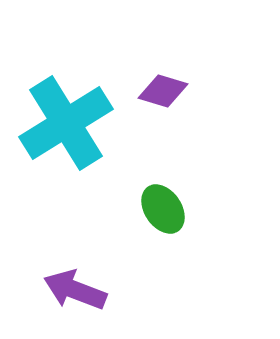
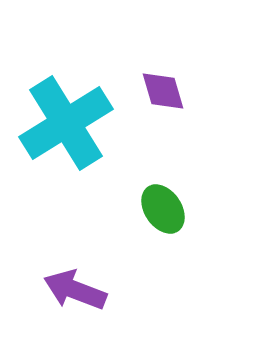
purple diamond: rotated 57 degrees clockwise
